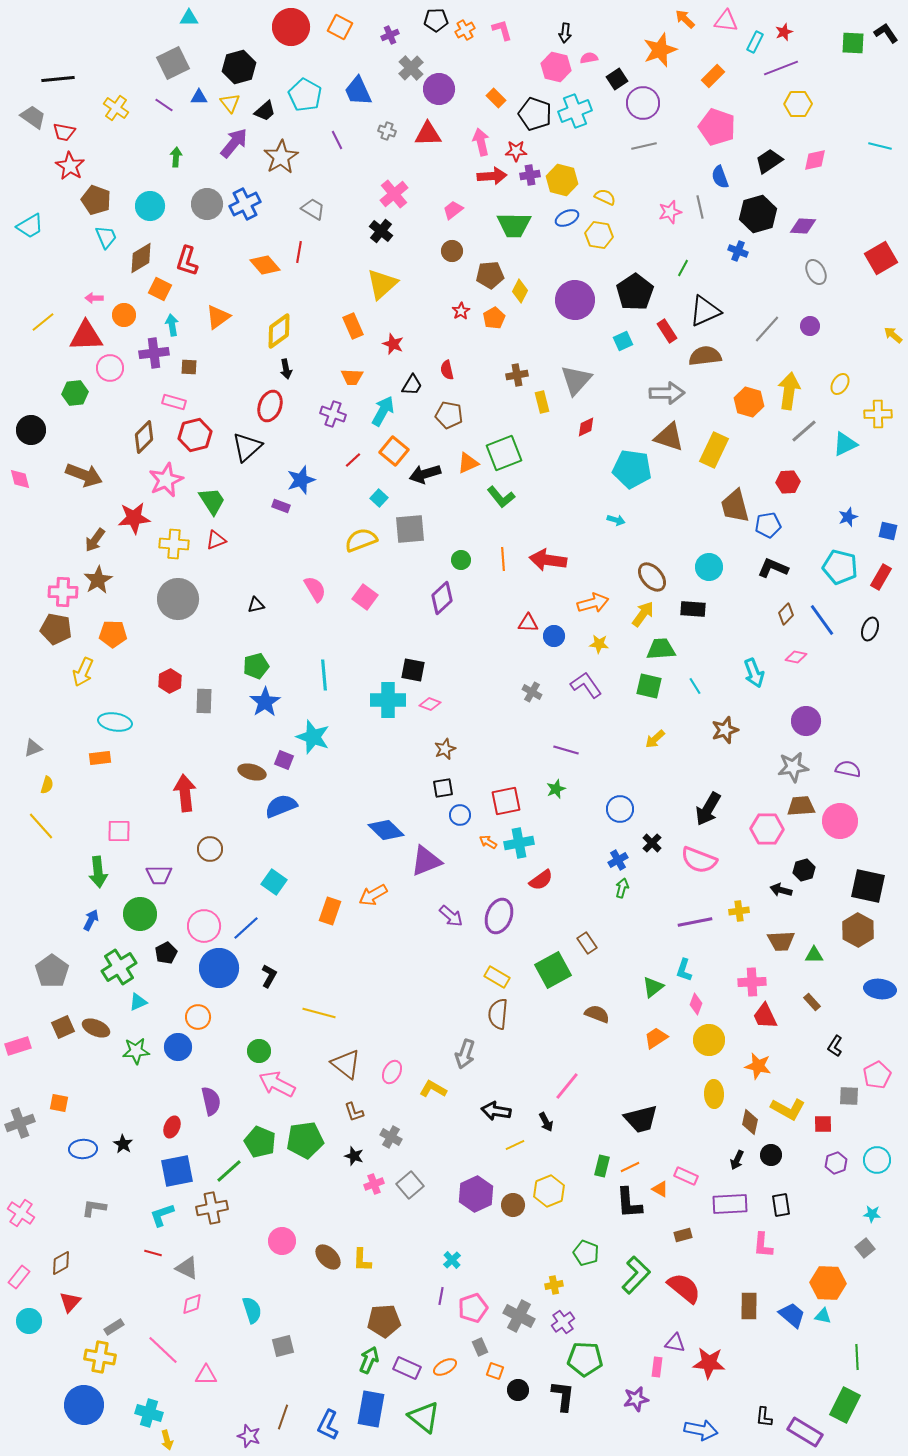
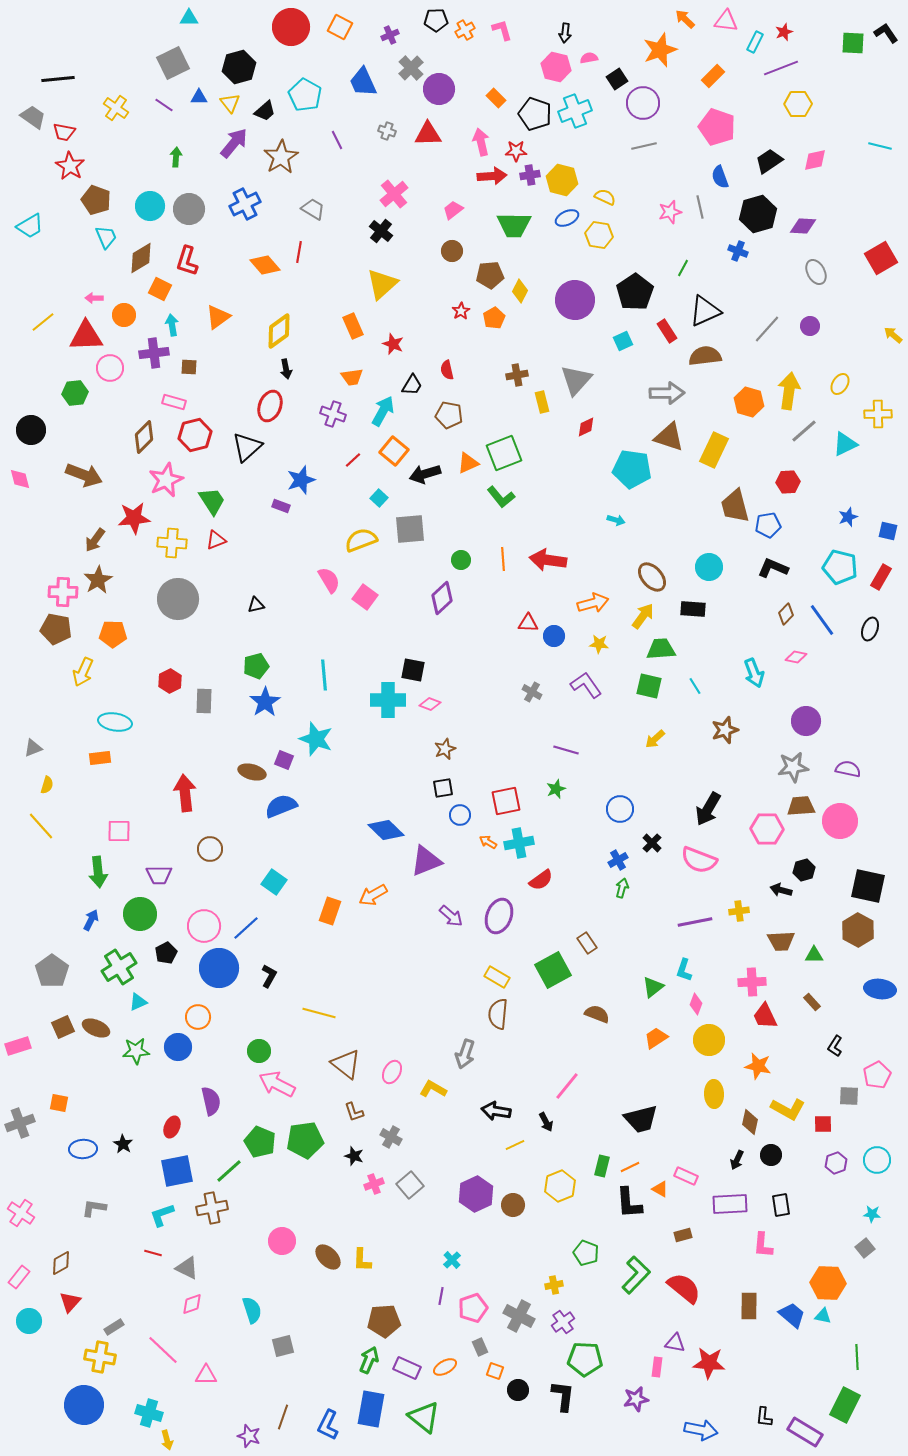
blue trapezoid at (358, 91): moved 5 px right, 9 px up
gray circle at (207, 204): moved 18 px left, 5 px down
orange trapezoid at (352, 377): rotated 10 degrees counterclockwise
yellow cross at (174, 544): moved 2 px left, 1 px up
pink semicircle at (315, 589): moved 14 px right, 9 px up
yellow arrow at (643, 614): moved 2 px down
cyan star at (313, 737): moved 3 px right, 2 px down
yellow hexagon at (549, 1191): moved 11 px right, 5 px up
